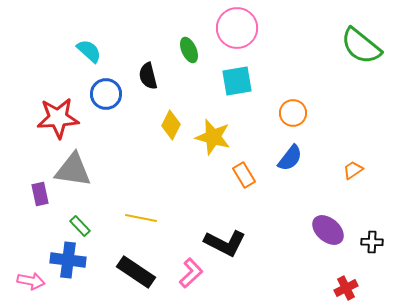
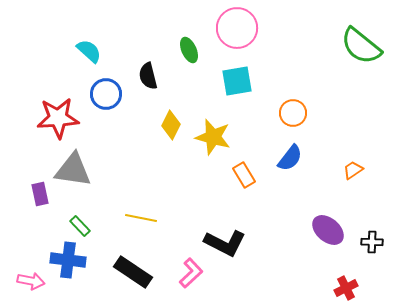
black rectangle: moved 3 px left
